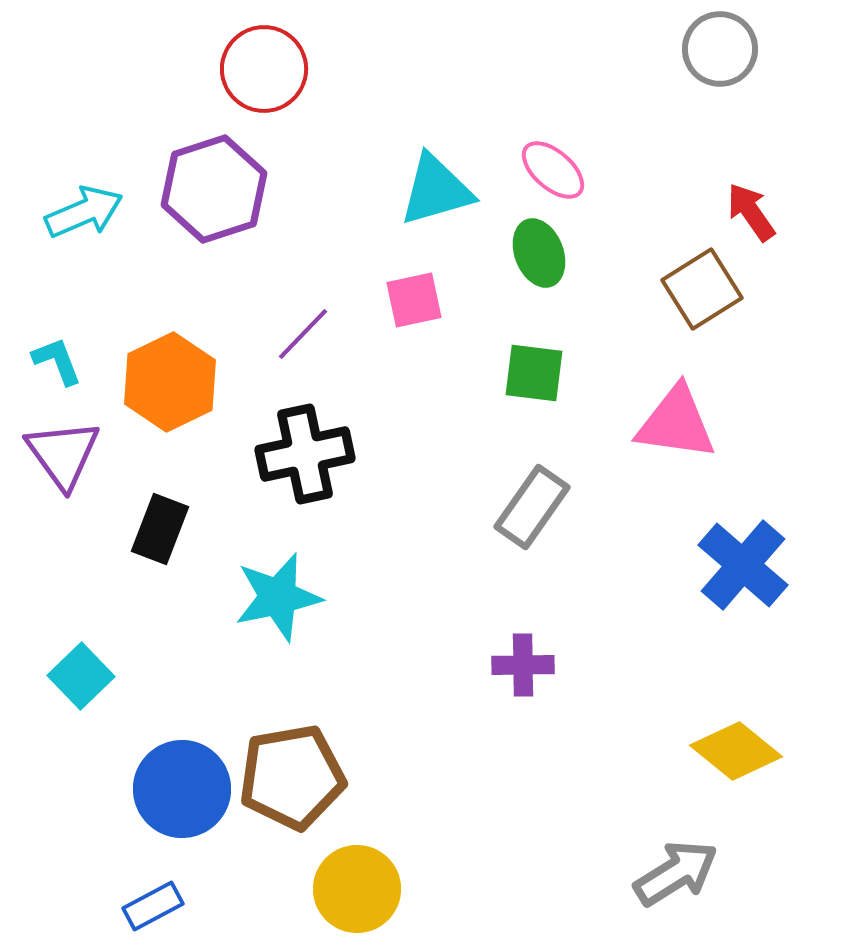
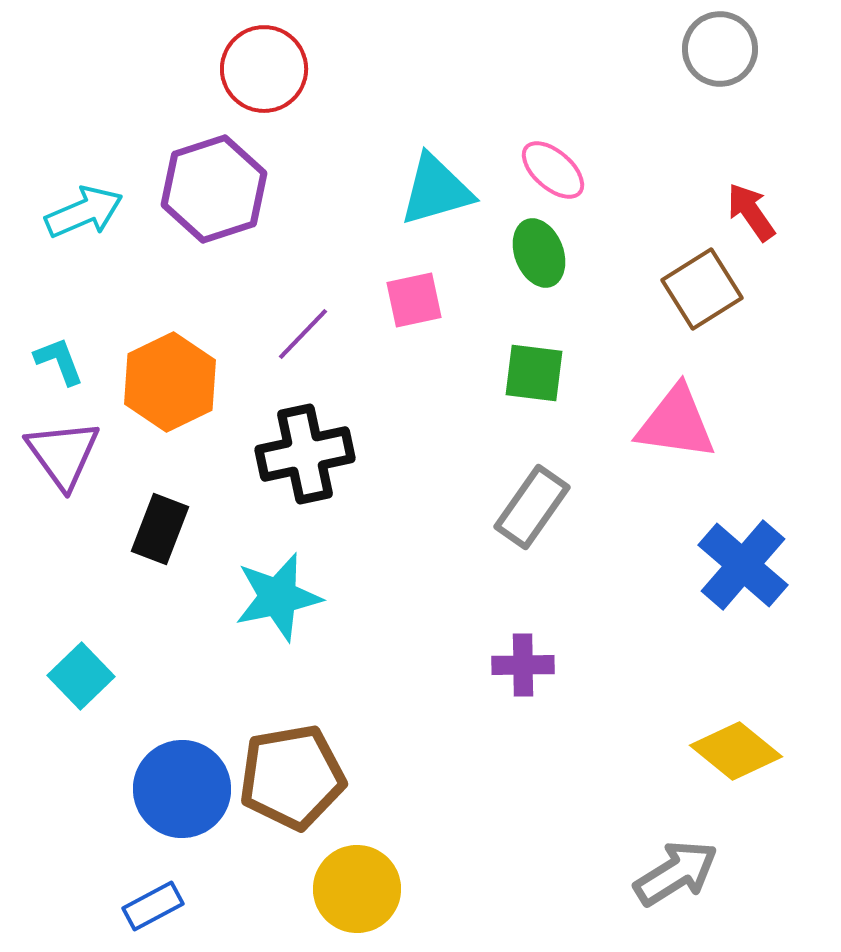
cyan L-shape: moved 2 px right
